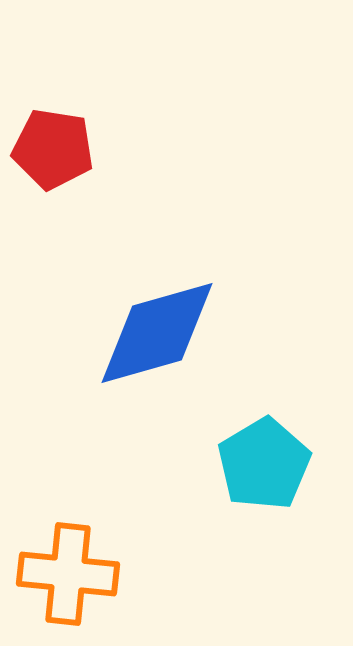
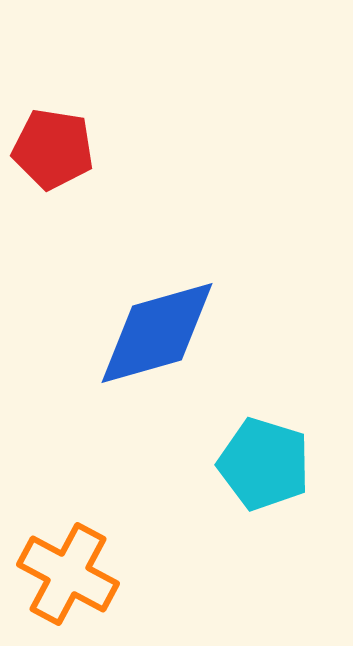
cyan pentagon: rotated 24 degrees counterclockwise
orange cross: rotated 22 degrees clockwise
